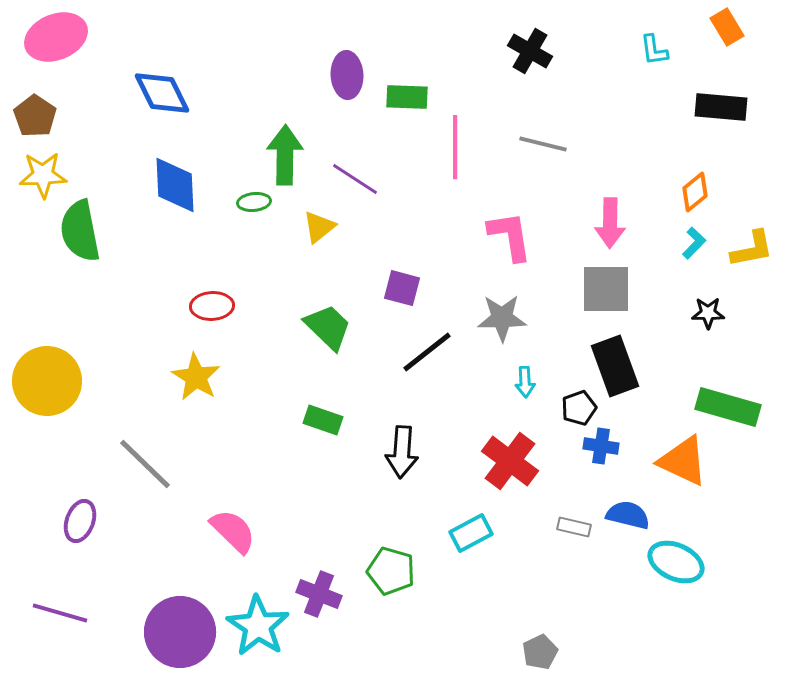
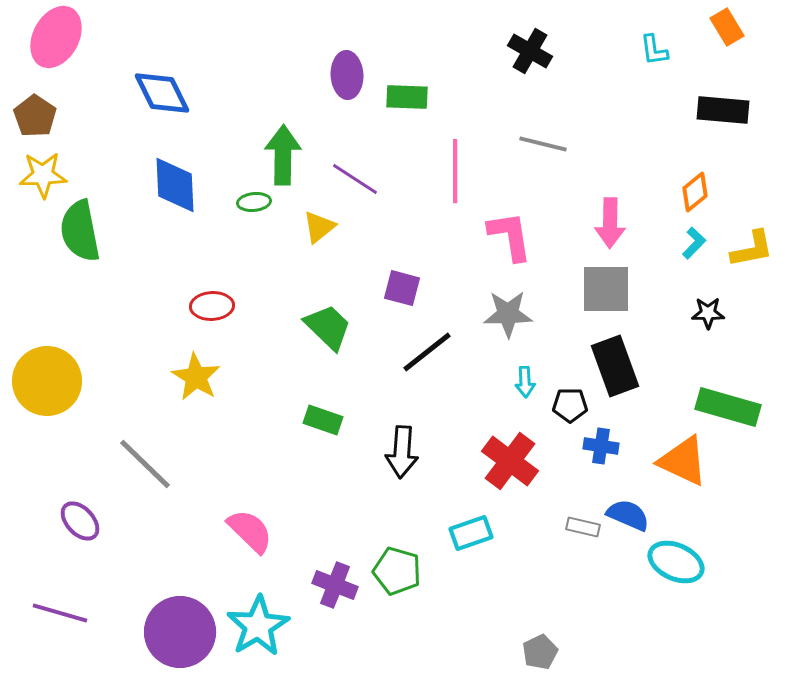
pink ellipse at (56, 37): rotated 40 degrees counterclockwise
black rectangle at (721, 107): moved 2 px right, 3 px down
pink line at (455, 147): moved 24 px down
green arrow at (285, 155): moved 2 px left
gray star at (502, 318): moved 6 px right, 4 px up
black pentagon at (579, 408): moved 9 px left, 3 px up; rotated 20 degrees clockwise
blue semicircle at (628, 515): rotated 9 degrees clockwise
purple ellipse at (80, 521): rotated 63 degrees counterclockwise
gray rectangle at (574, 527): moved 9 px right
pink semicircle at (233, 531): moved 17 px right
cyan rectangle at (471, 533): rotated 9 degrees clockwise
green pentagon at (391, 571): moved 6 px right
purple cross at (319, 594): moved 16 px right, 9 px up
cyan star at (258, 626): rotated 8 degrees clockwise
